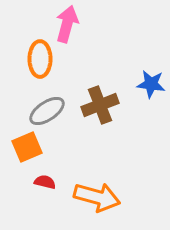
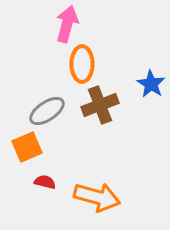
orange ellipse: moved 42 px right, 5 px down
blue star: rotated 24 degrees clockwise
